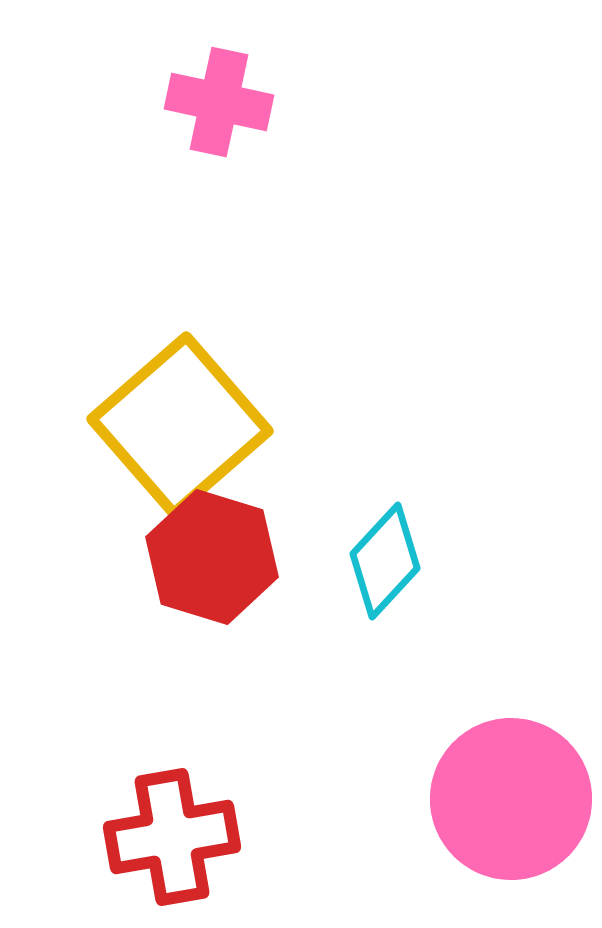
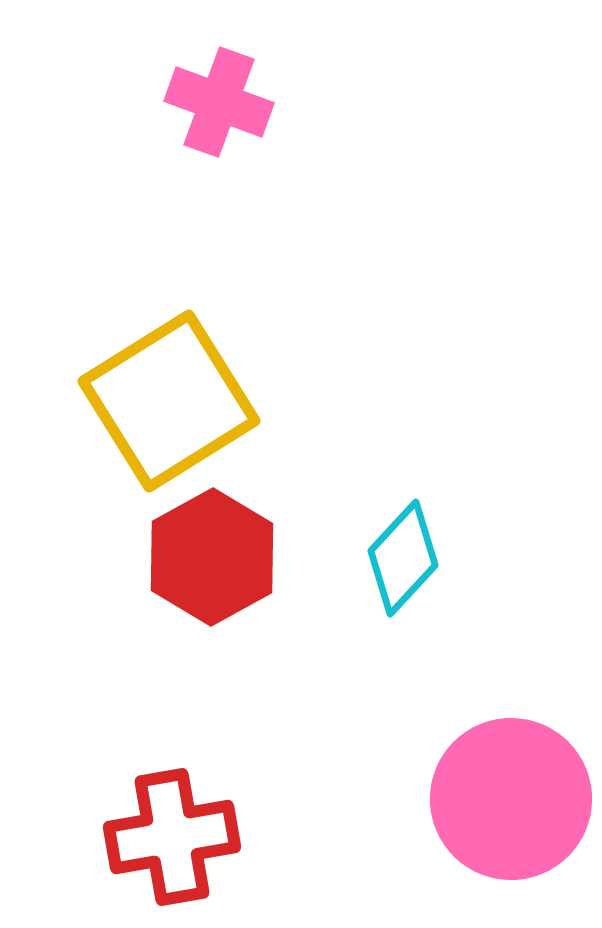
pink cross: rotated 8 degrees clockwise
yellow square: moved 11 px left, 24 px up; rotated 9 degrees clockwise
red hexagon: rotated 14 degrees clockwise
cyan diamond: moved 18 px right, 3 px up
